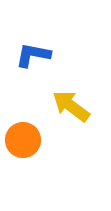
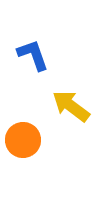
blue L-shape: rotated 60 degrees clockwise
